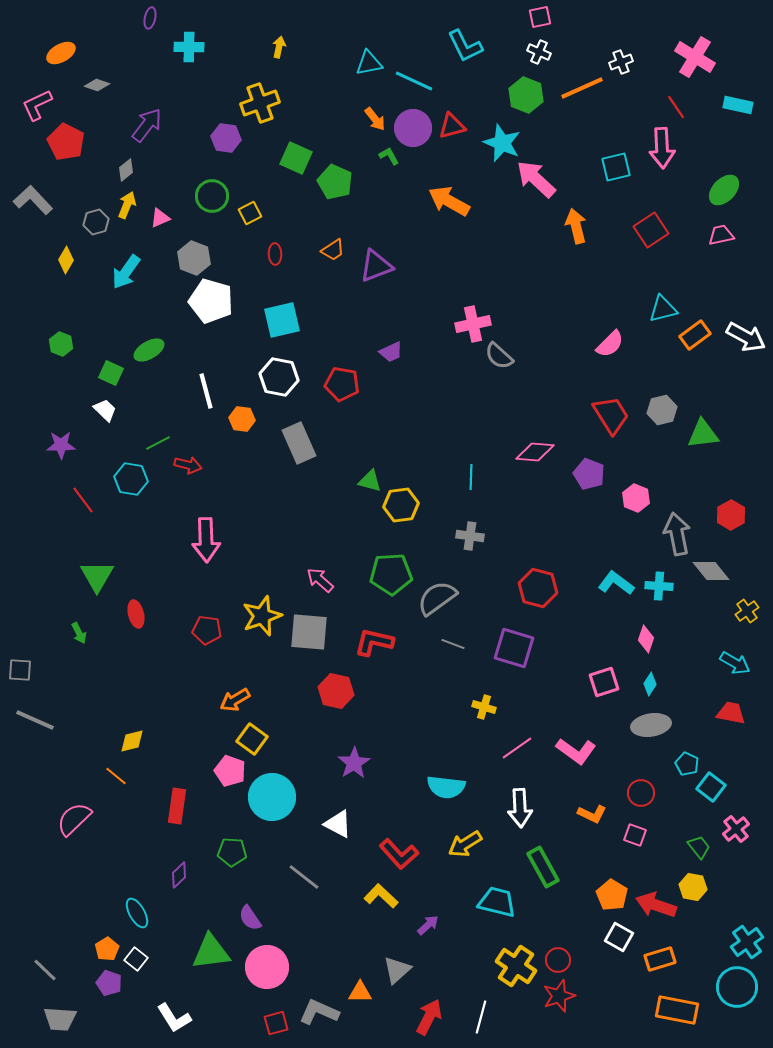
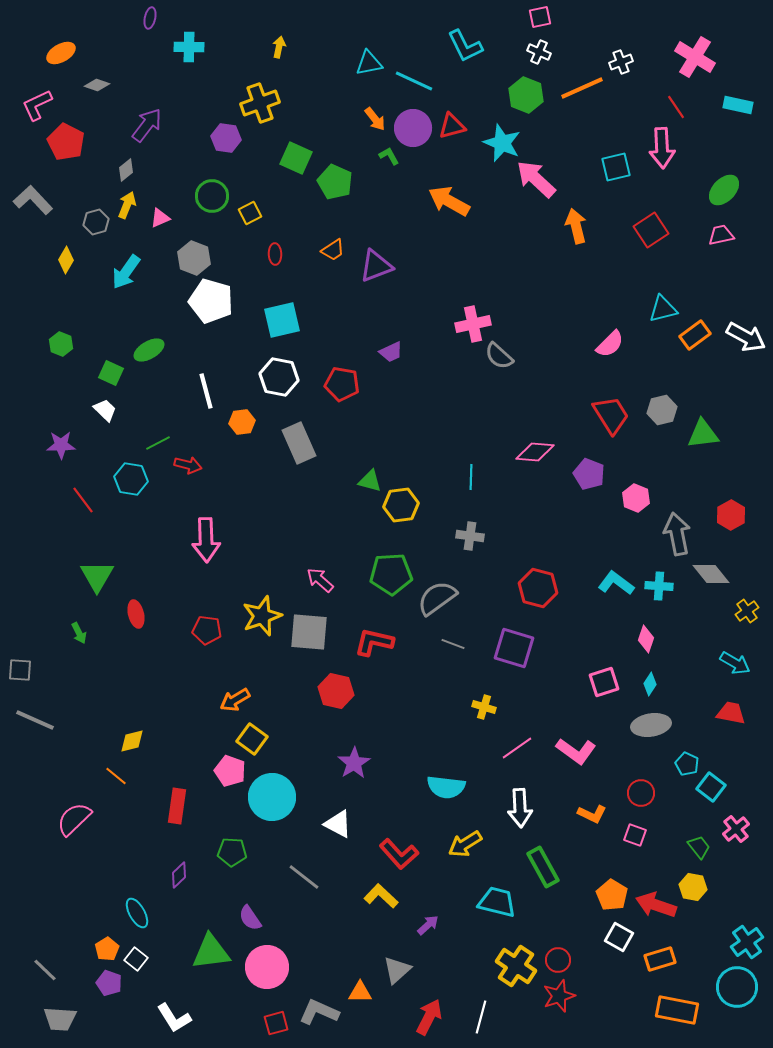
orange hexagon at (242, 419): moved 3 px down; rotated 15 degrees counterclockwise
gray diamond at (711, 571): moved 3 px down
